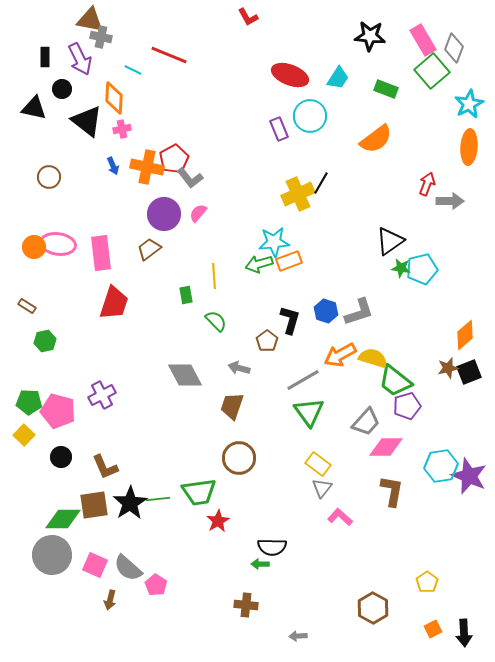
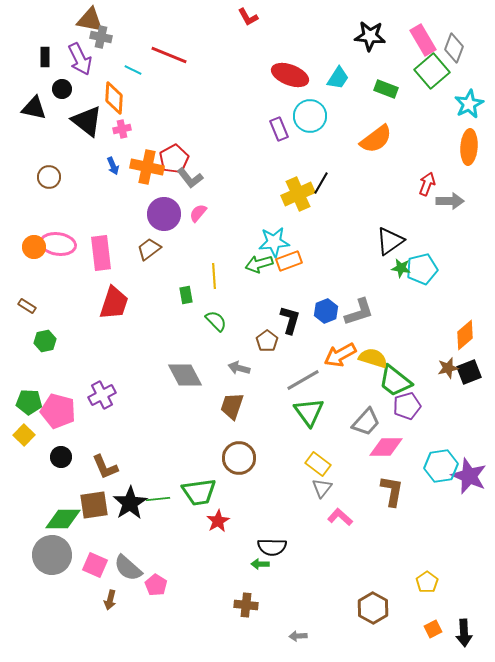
blue hexagon at (326, 311): rotated 20 degrees clockwise
